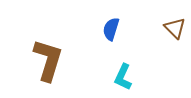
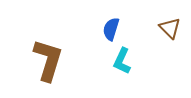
brown triangle: moved 5 px left
cyan L-shape: moved 1 px left, 16 px up
